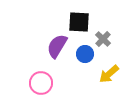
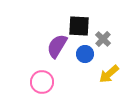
black square: moved 4 px down
pink circle: moved 1 px right, 1 px up
